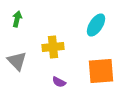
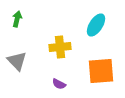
yellow cross: moved 7 px right
purple semicircle: moved 2 px down
